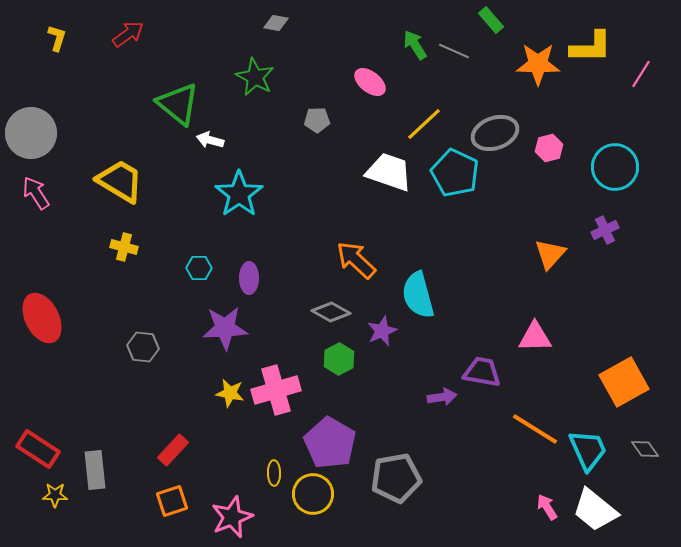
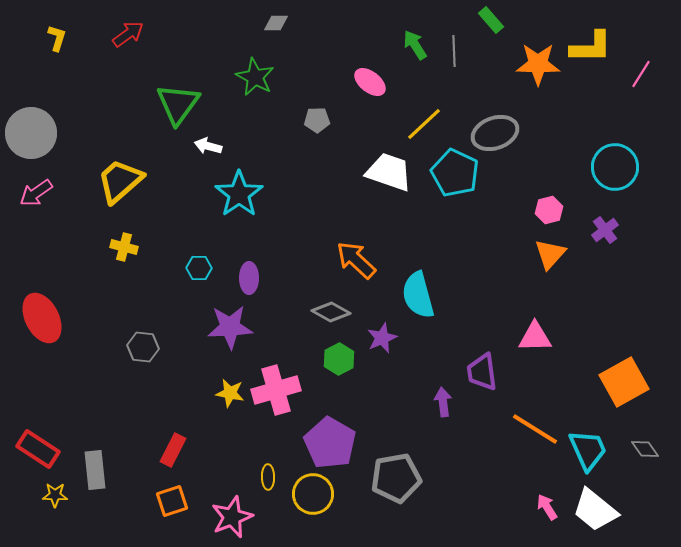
gray diamond at (276, 23): rotated 10 degrees counterclockwise
gray line at (454, 51): rotated 64 degrees clockwise
green triangle at (178, 104): rotated 27 degrees clockwise
white arrow at (210, 140): moved 2 px left, 6 px down
pink hexagon at (549, 148): moved 62 px down
yellow trapezoid at (120, 181): rotated 72 degrees counterclockwise
pink arrow at (36, 193): rotated 92 degrees counterclockwise
purple cross at (605, 230): rotated 12 degrees counterclockwise
purple star at (225, 328): moved 5 px right, 1 px up
purple star at (382, 331): moved 7 px down
purple trapezoid at (482, 372): rotated 108 degrees counterclockwise
purple arrow at (442, 397): moved 1 px right, 5 px down; rotated 88 degrees counterclockwise
red rectangle at (173, 450): rotated 16 degrees counterclockwise
yellow ellipse at (274, 473): moved 6 px left, 4 px down
